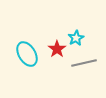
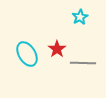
cyan star: moved 4 px right, 21 px up
gray line: moved 1 px left; rotated 15 degrees clockwise
